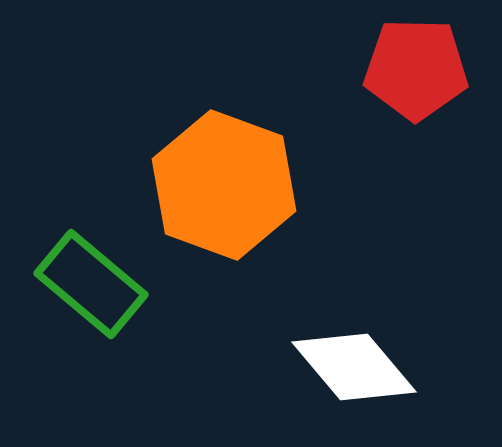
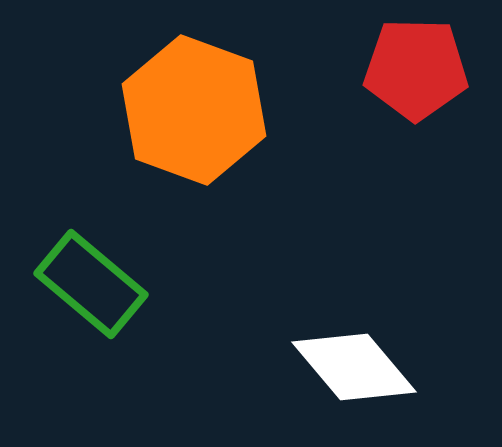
orange hexagon: moved 30 px left, 75 px up
